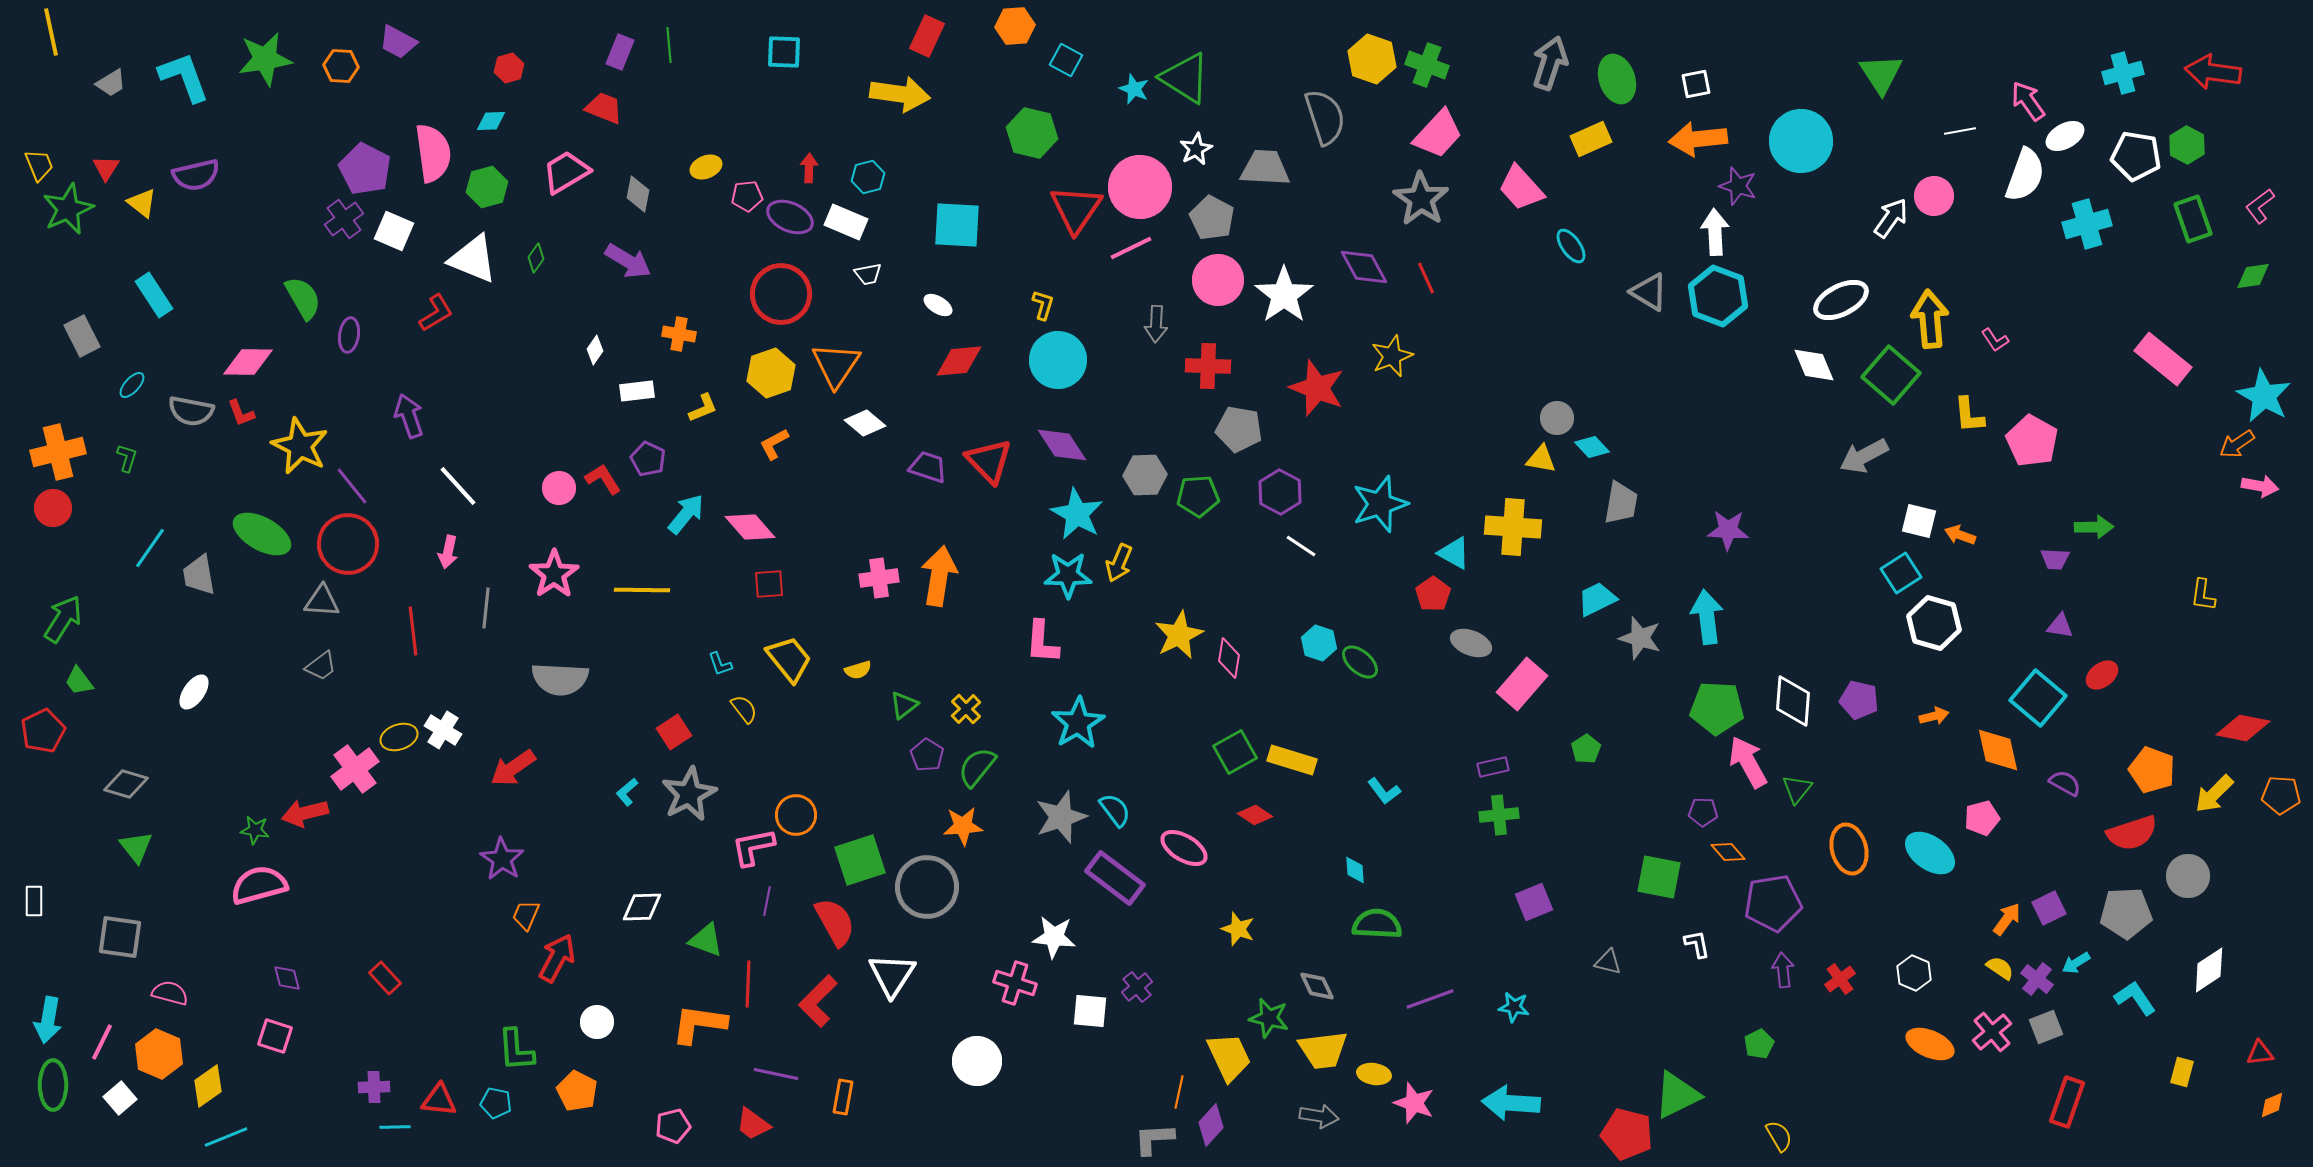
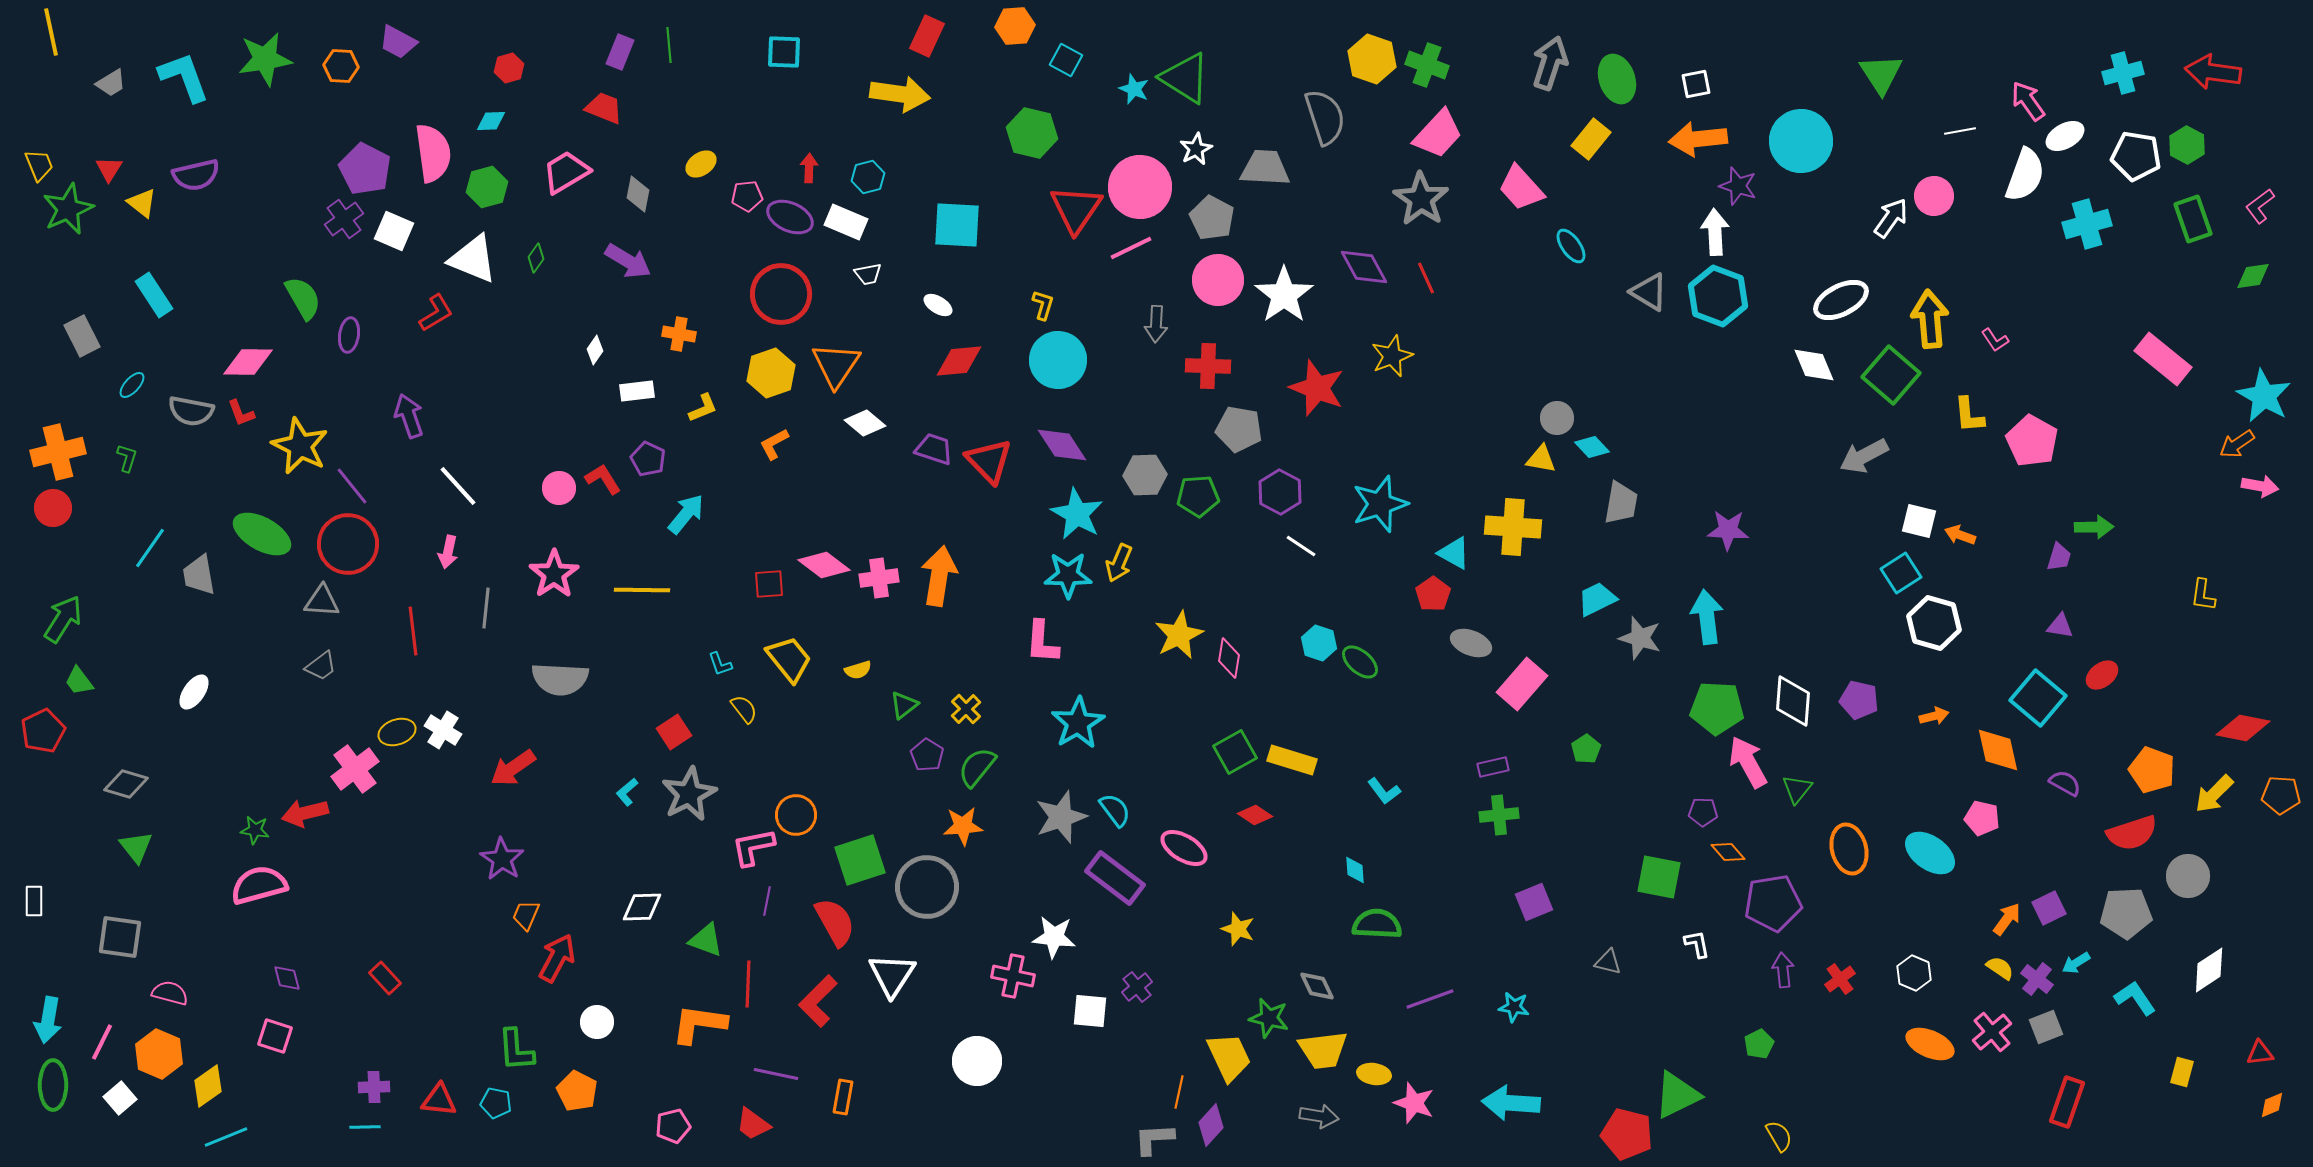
yellow rectangle at (1591, 139): rotated 27 degrees counterclockwise
yellow ellipse at (706, 167): moved 5 px left, 3 px up; rotated 12 degrees counterclockwise
red triangle at (106, 168): moved 3 px right, 1 px down
purple trapezoid at (928, 467): moved 6 px right, 18 px up
pink diamond at (750, 527): moved 74 px right, 38 px down; rotated 12 degrees counterclockwise
purple trapezoid at (2055, 559): moved 4 px right, 2 px up; rotated 76 degrees counterclockwise
yellow ellipse at (399, 737): moved 2 px left, 5 px up
pink pentagon at (1982, 818): rotated 28 degrees clockwise
pink cross at (1015, 983): moved 2 px left, 7 px up; rotated 6 degrees counterclockwise
cyan line at (395, 1127): moved 30 px left
